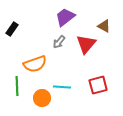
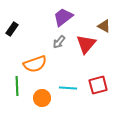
purple trapezoid: moved 2 px left
cyan line: moved 6 px right, 1 px down
